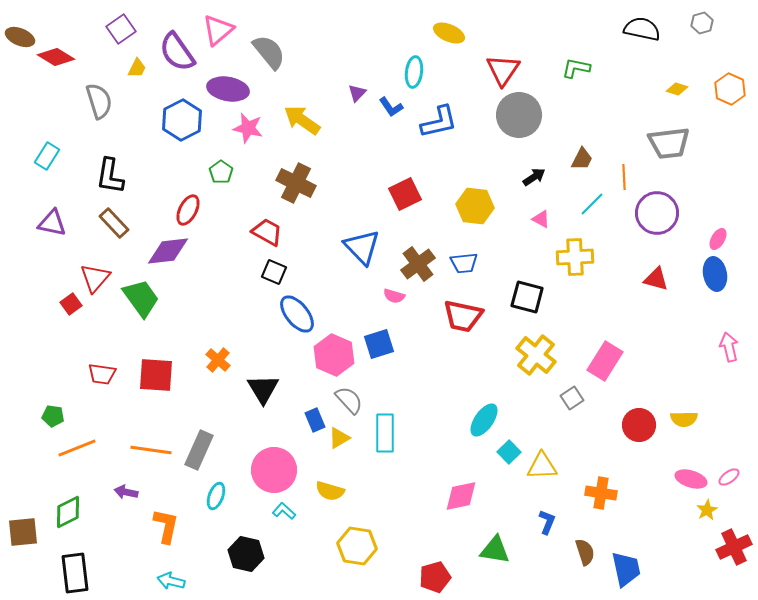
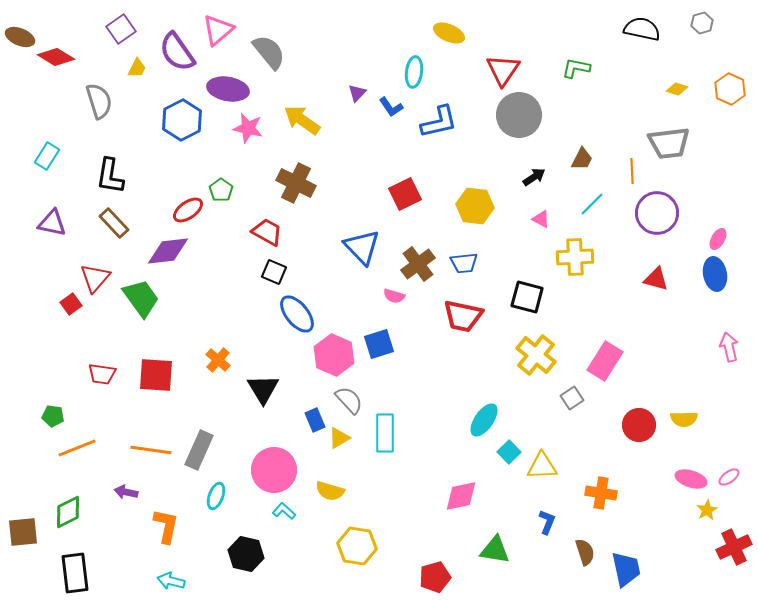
green pentagon at (221, 172): moved 18 px down
orange line at (624, 177): moved 8 px right, 6 px up
red ellipse at (188, 210): rotated 28 degrees clockwise
